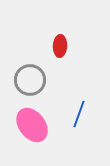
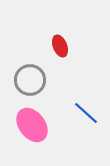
red ellipse: rotated 25 degrees counterclockwise
blue line: moved 7 px right, 1 px up; rotated 68 degrees counterclockwise
